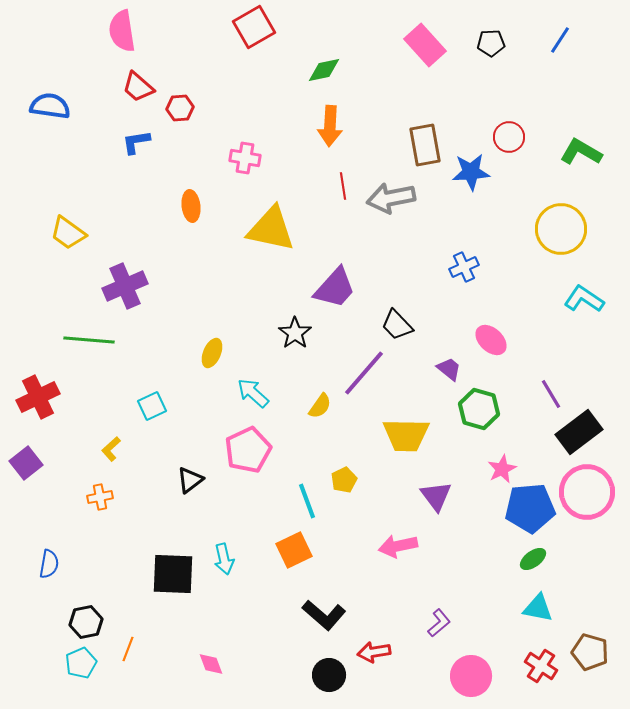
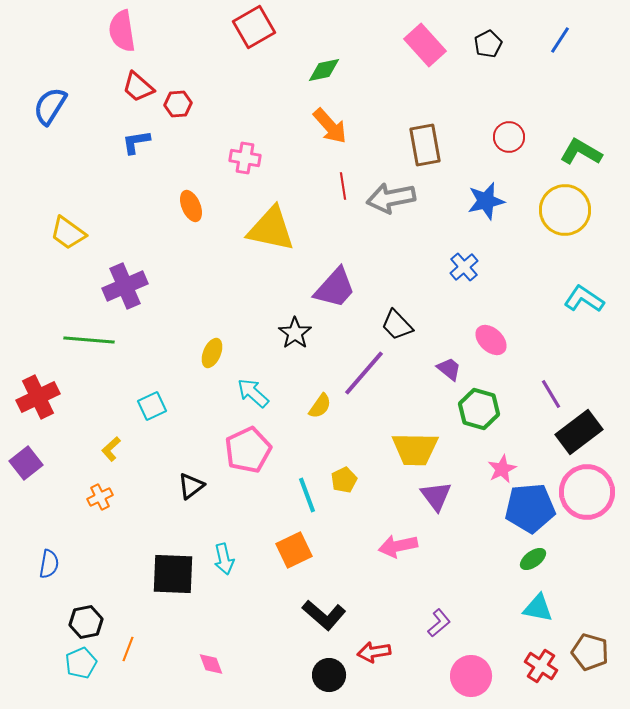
black pentagon at (491, 43): moved 3 px left, 1 px down; rotated 24 degrees counterclockwise
blue semicircle at (50, 106): rotated 66 degrees counterclockwise
red hexagon at (180, 108): moved 2 px left, 4 px up
orange arrow at (330, 126): rotated 45 degrees counterclockwise
blue star at (471, 172): moved 15 px right, 29 px down; rotated 9 degrees counterclockwise
orange ellipse at (191, 206): rotated 16 degrees counterclockwise
yellow circle at (561, 229): moved 4 px right, 19 px up
blue cross at (464, 267): rotated 16 degrees counterclockwise
yellow trapezoid at (406, 435): moved 9 px right, 14 px down
black triangle at (190, 480): moved 1 px right, 6 px down
orange cross at (100, 497): rotated 15 degrees counterclockwise
cyan line at (307, 501): moved 6 px up
